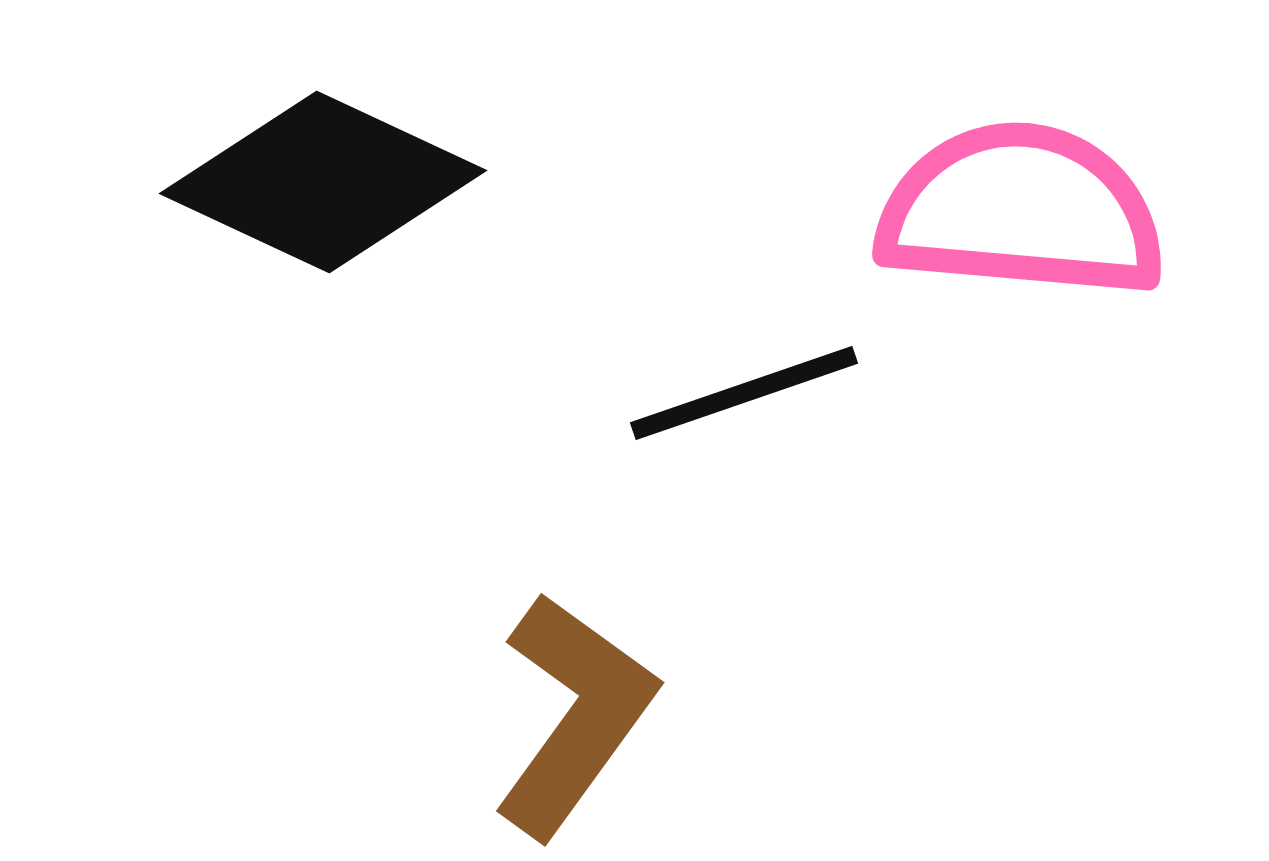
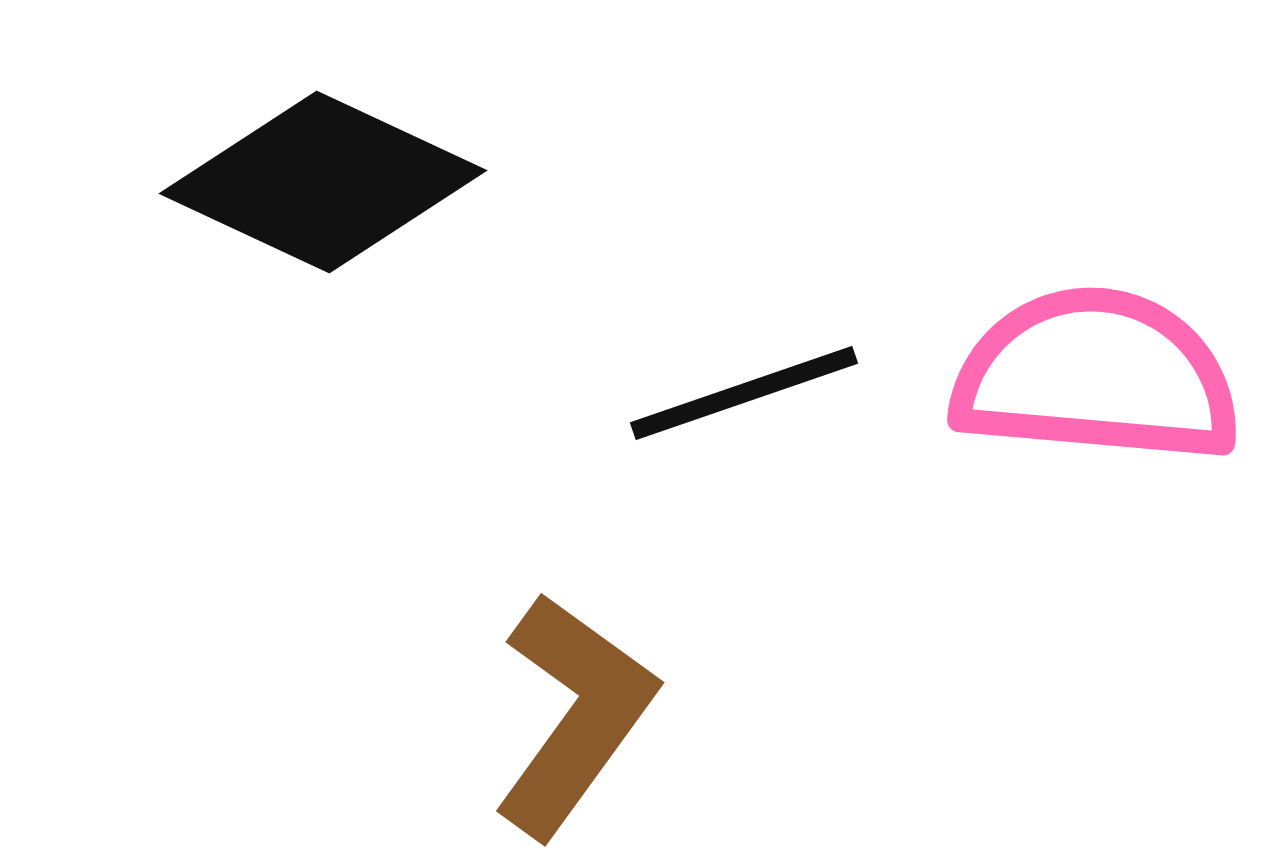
pink semicircle: moved 75 px right, 165 px down
